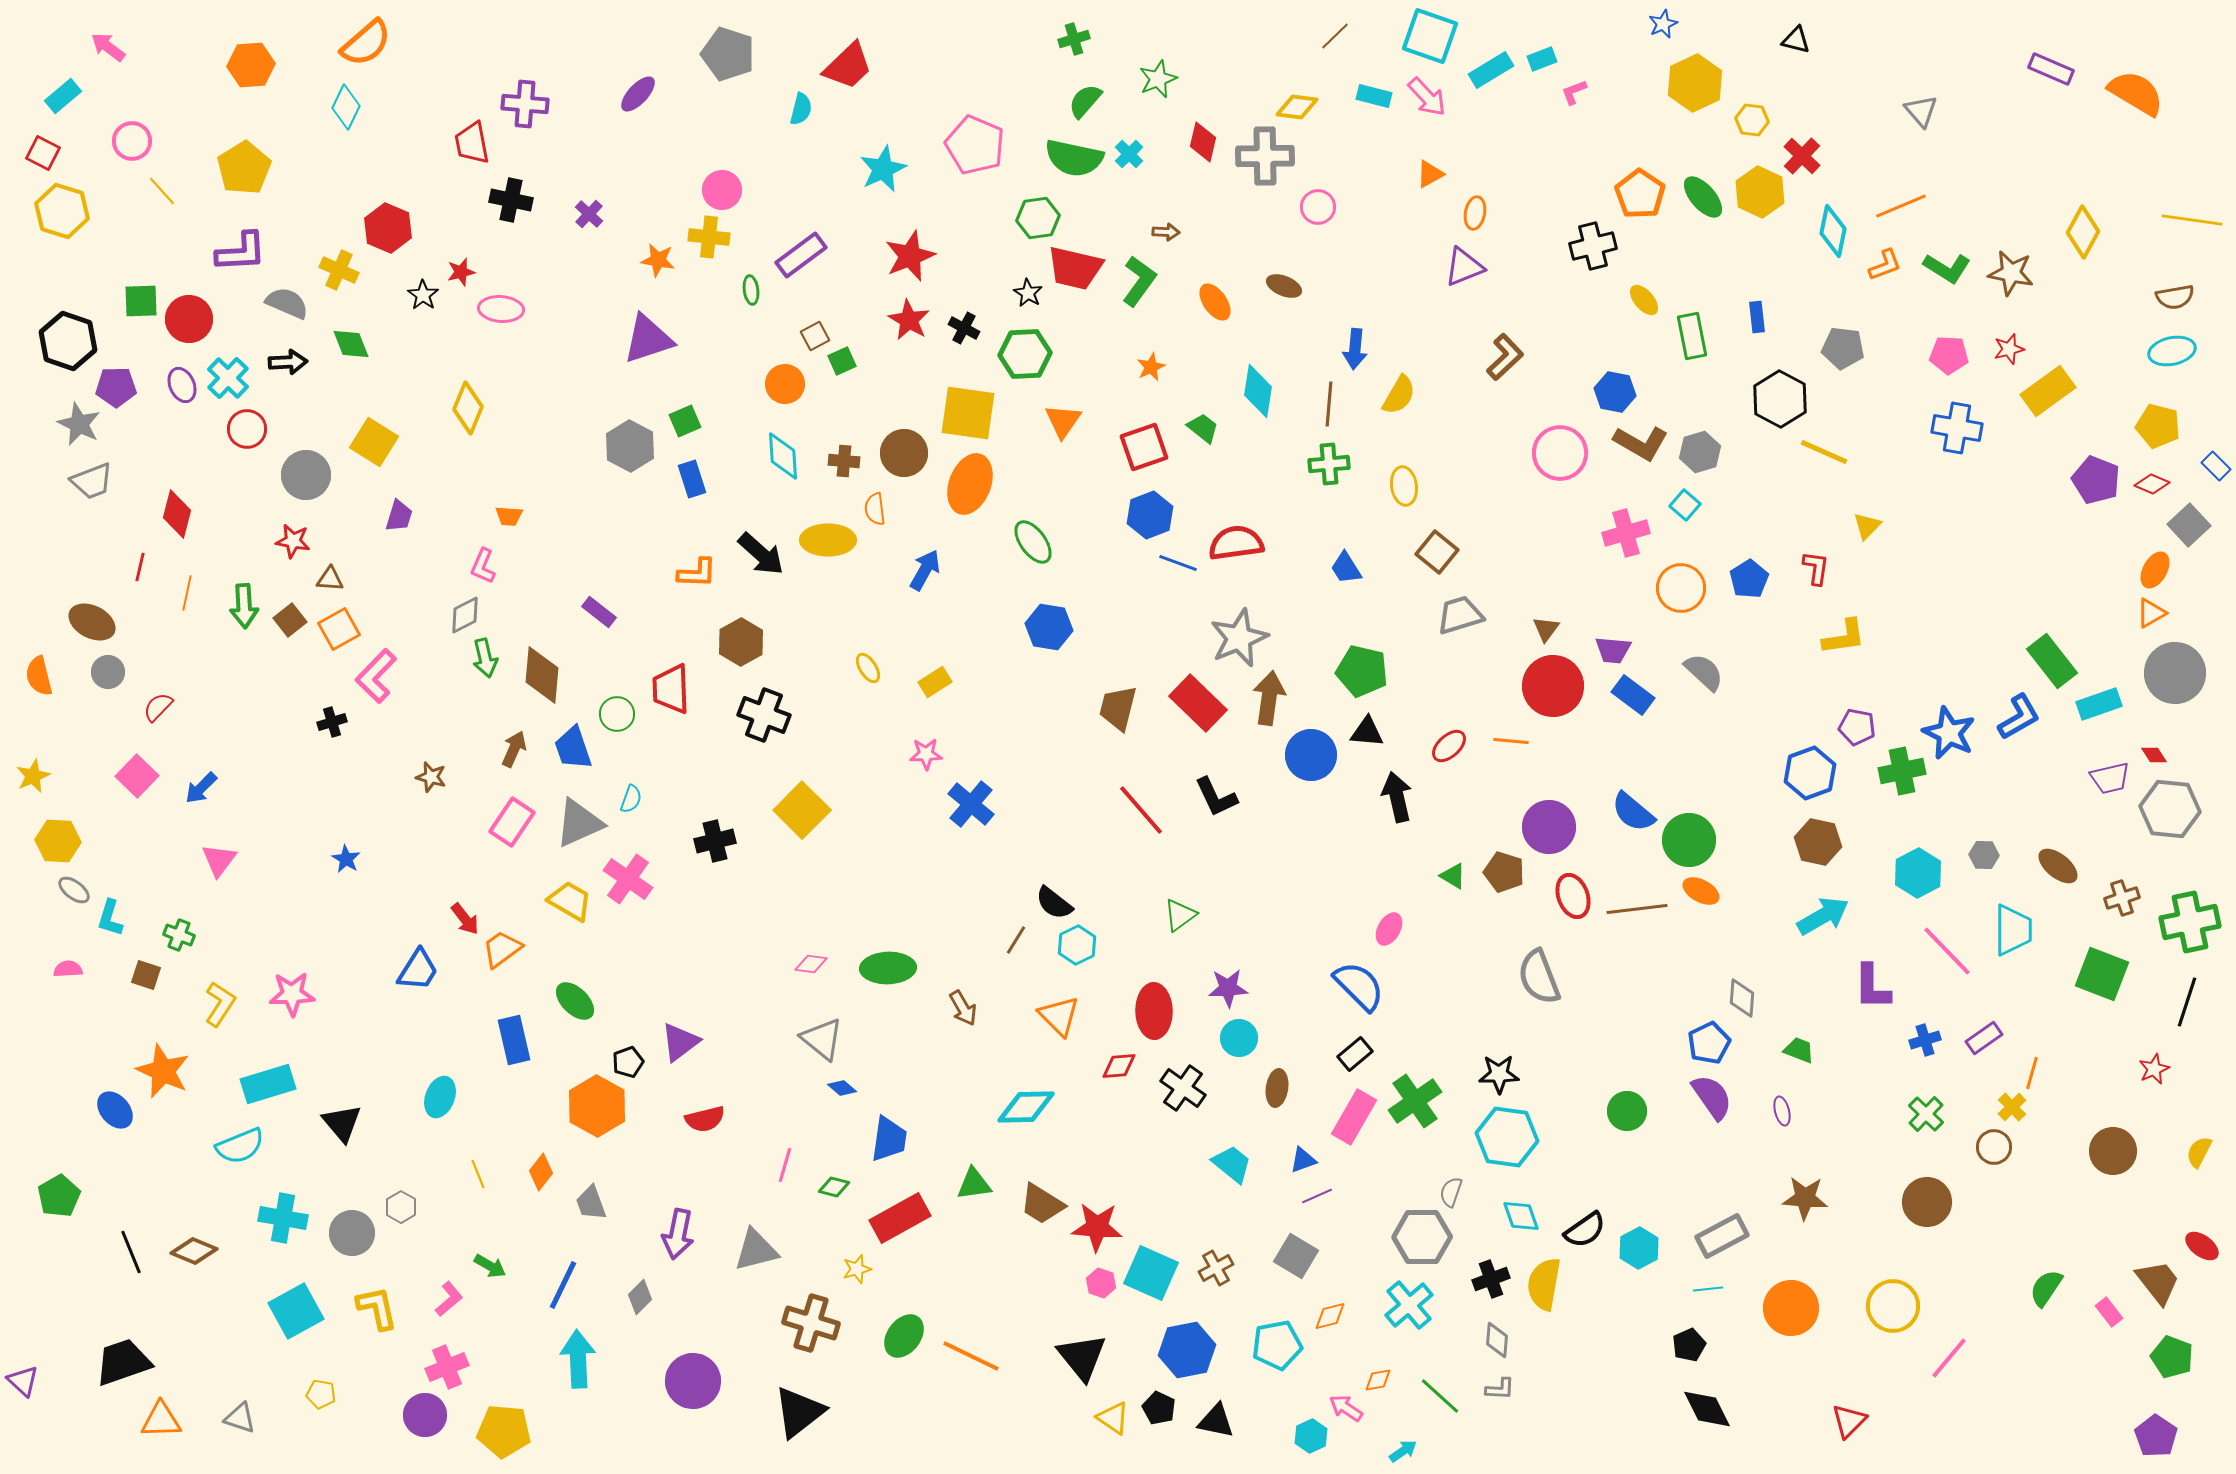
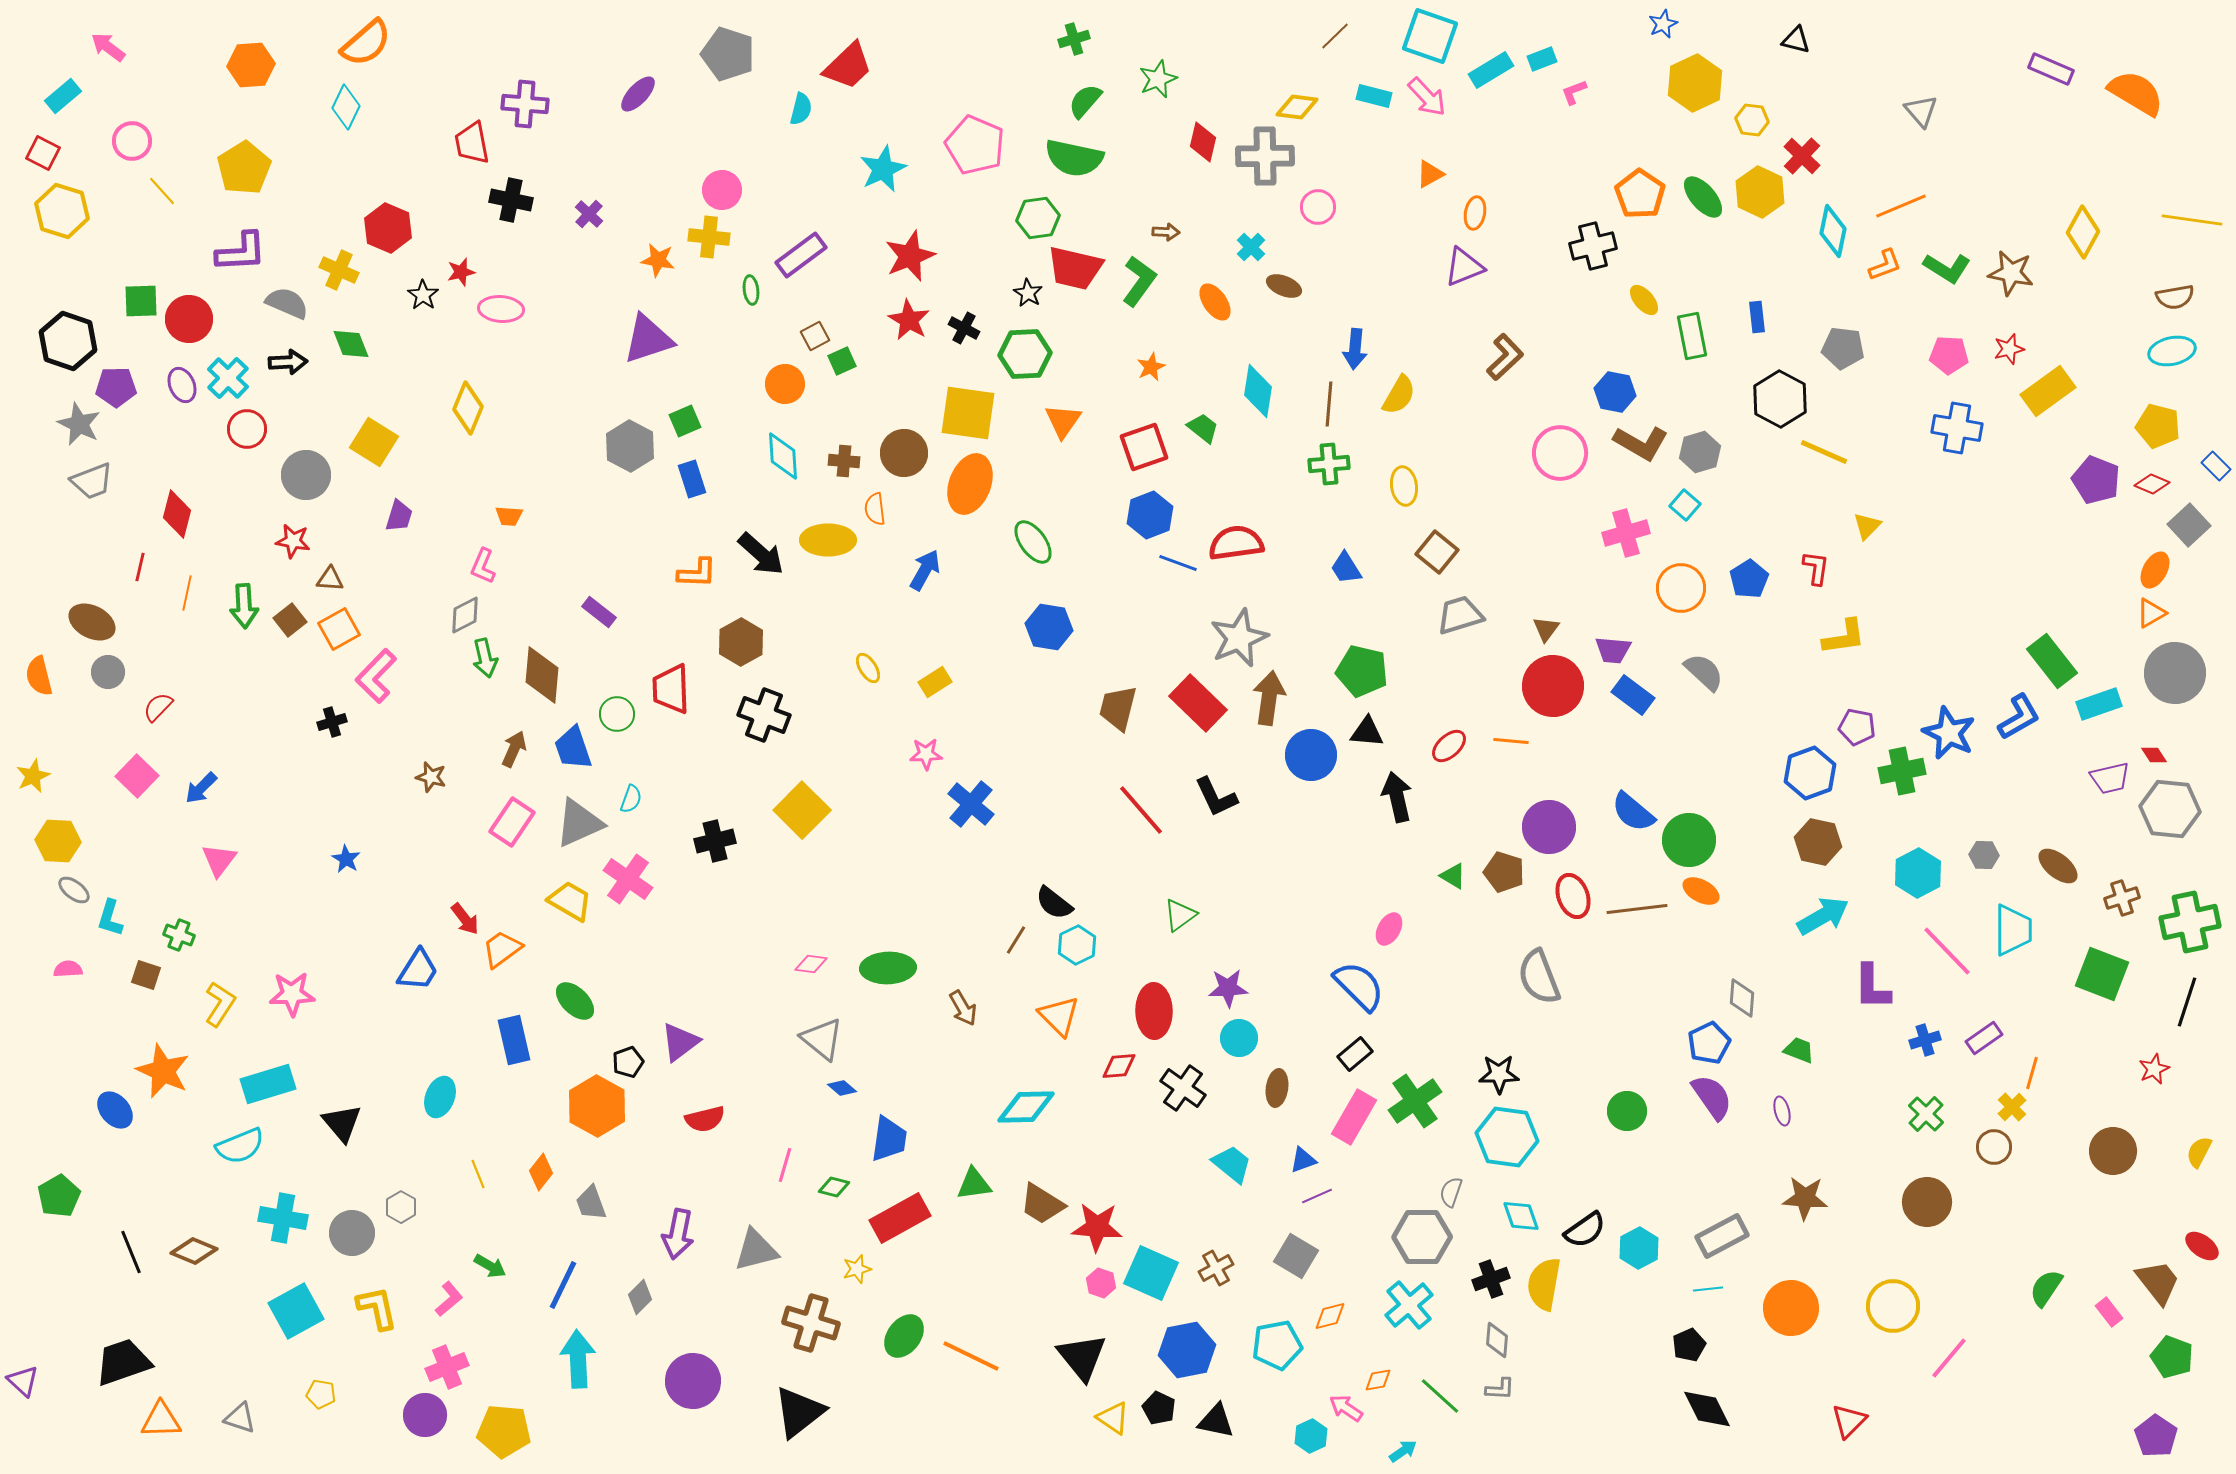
cyan cross at (1129, 154): moved 122 px right, 93 px down
